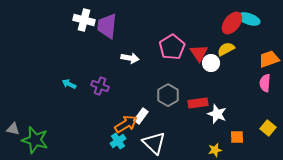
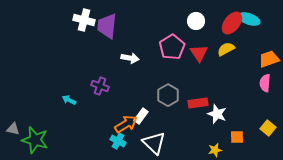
white circle: moved 15 px left, 42 px up
cyan arrow: moved 16 px down
cyan cross: rotated 28 degrees counterclockwise
